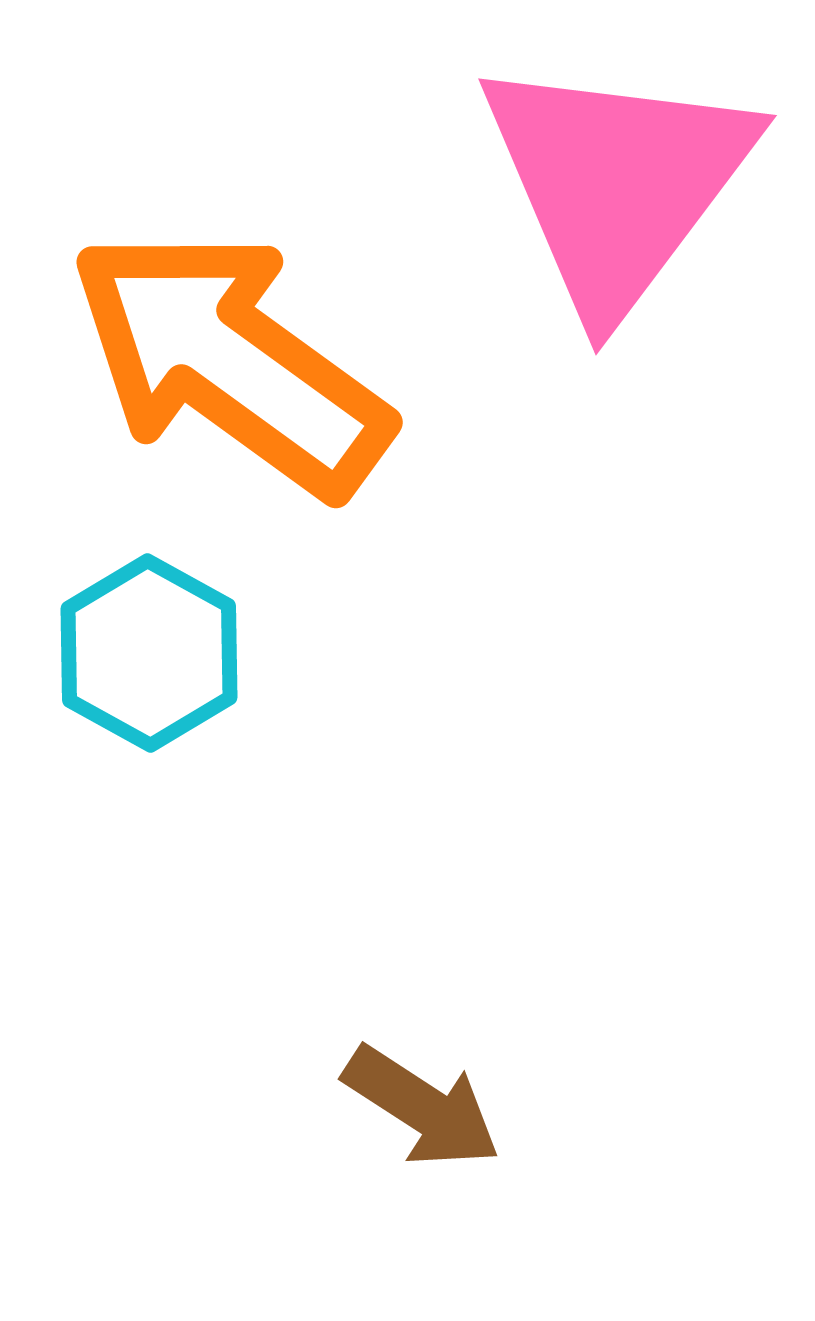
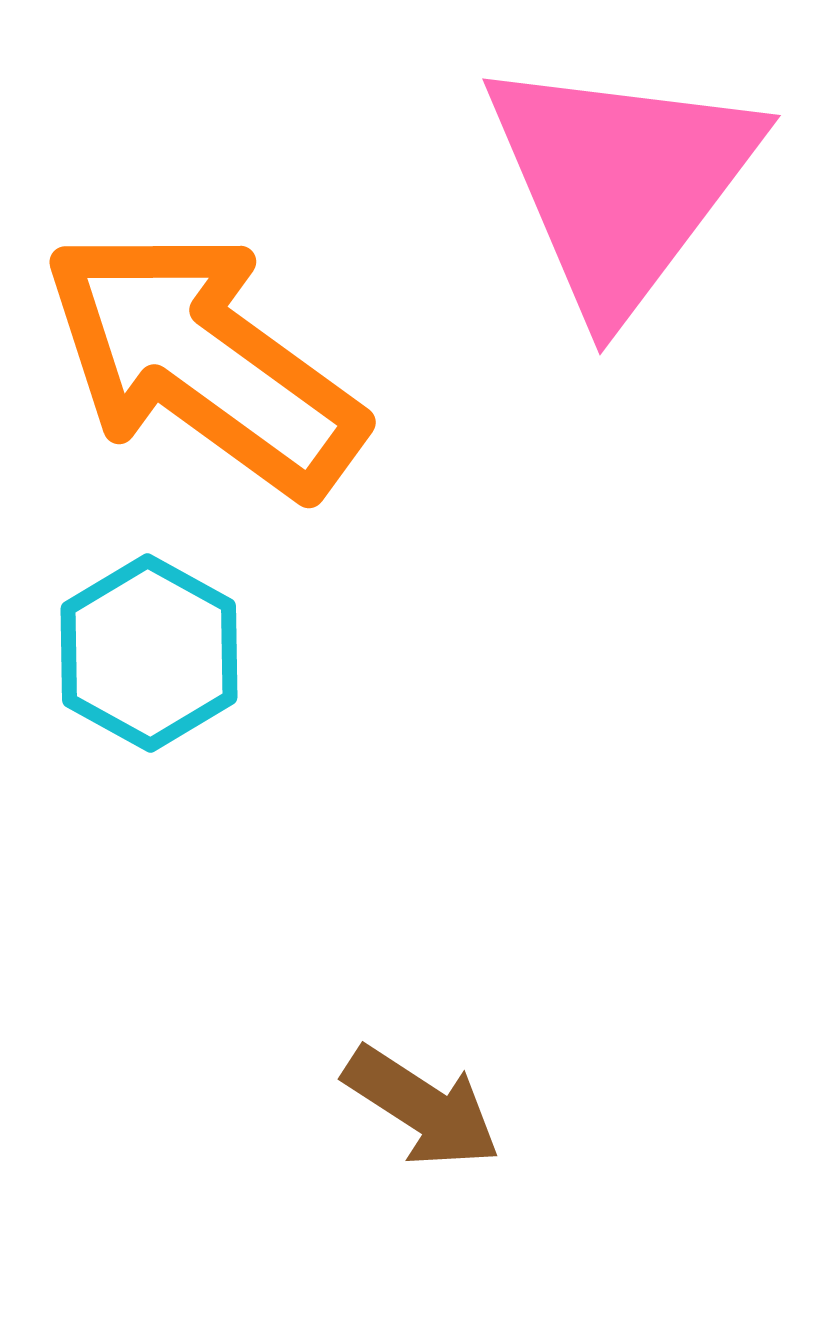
pink triangle: moved 4 px right
orange arrow: moved 27 px left
